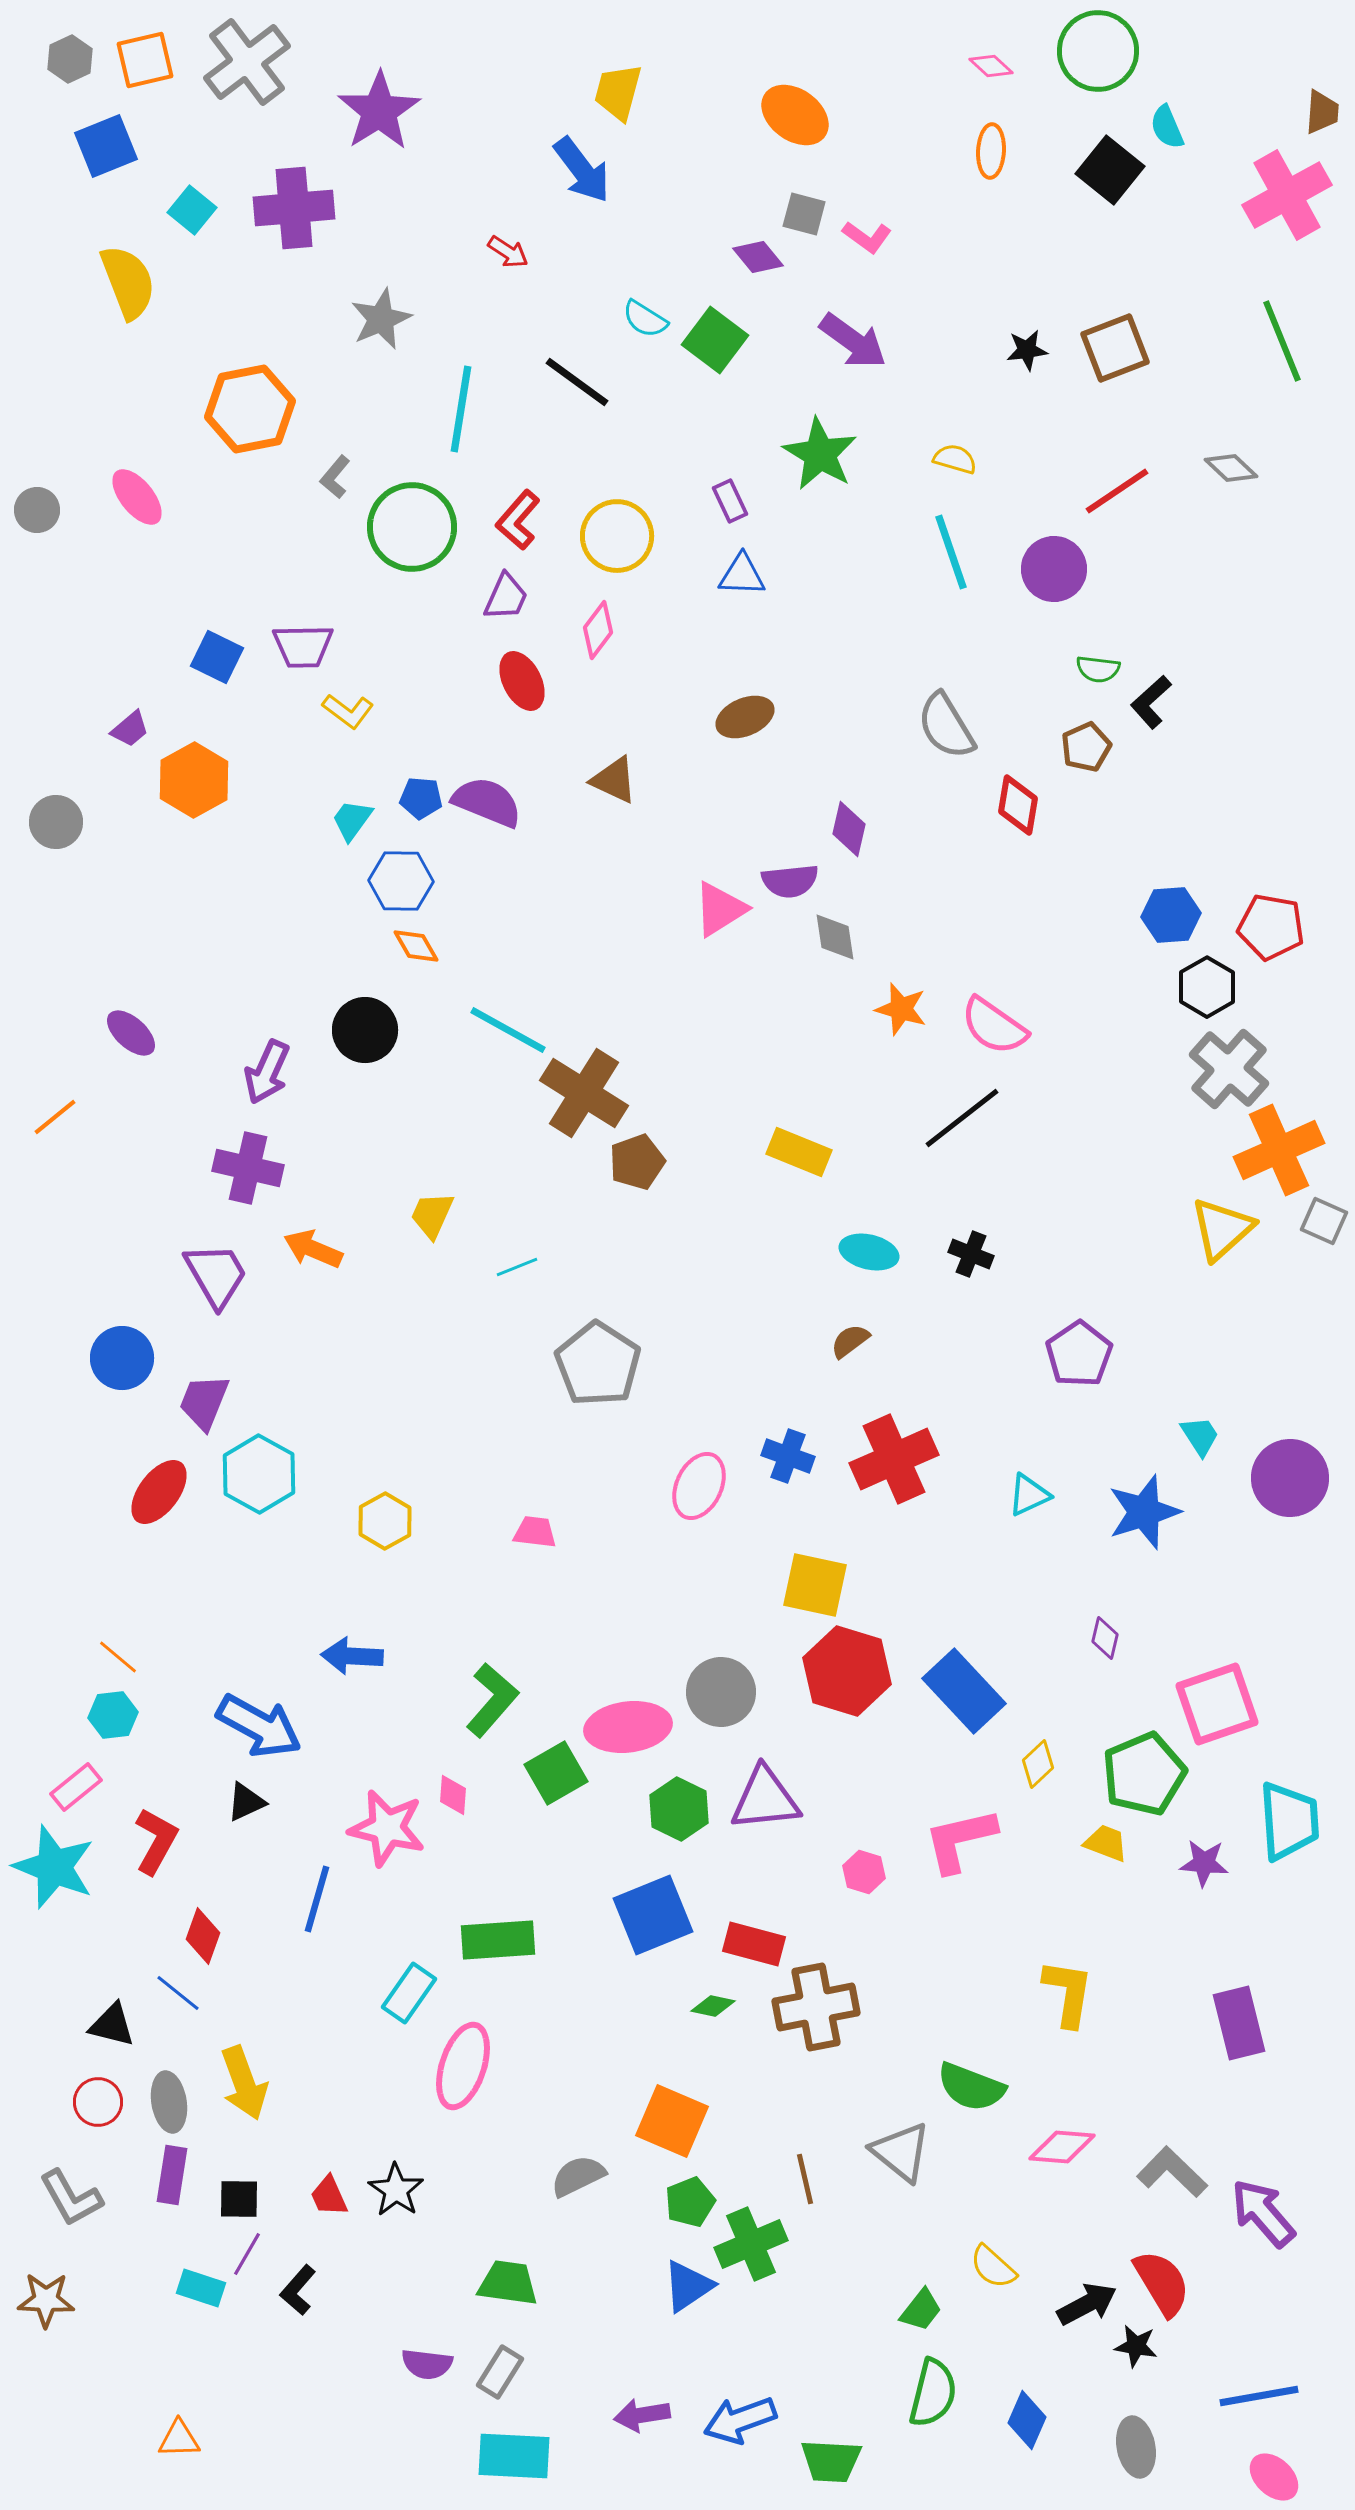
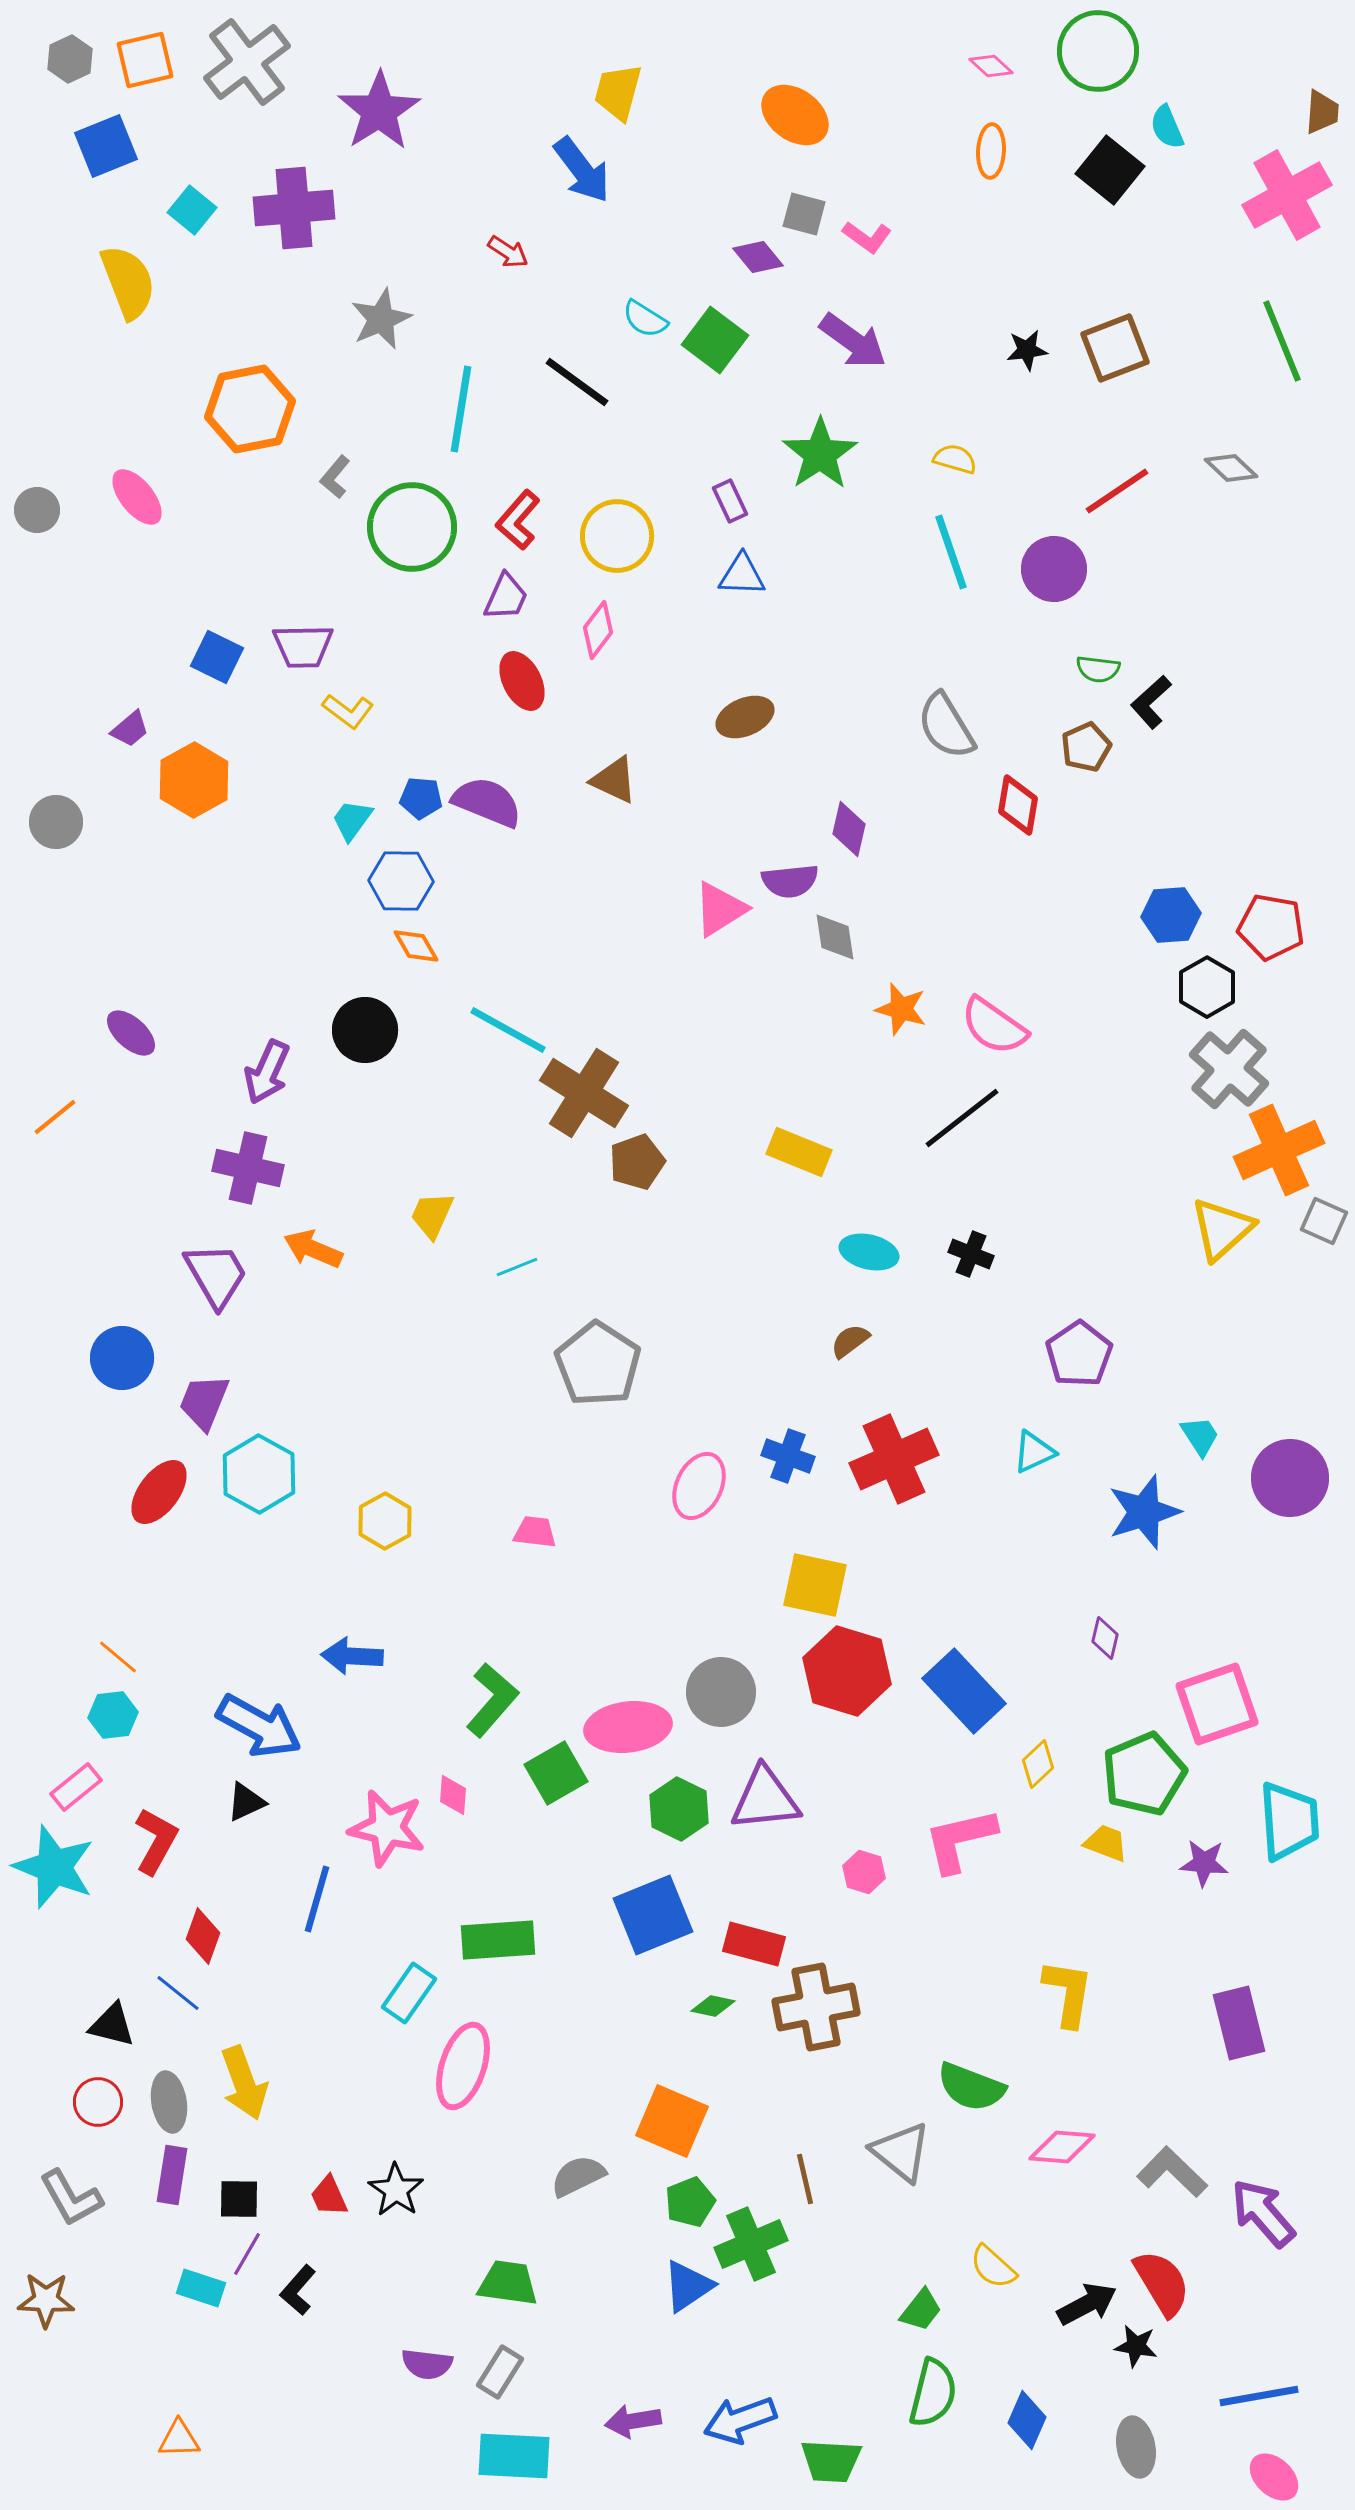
green star at (820, 454): rotated 8 degrees clockwise
cyan triangle at (1029, 1495): moved 5 px right, 43 px up
purple arrow at (642, 2415): moved 9 px left, 6 px down
